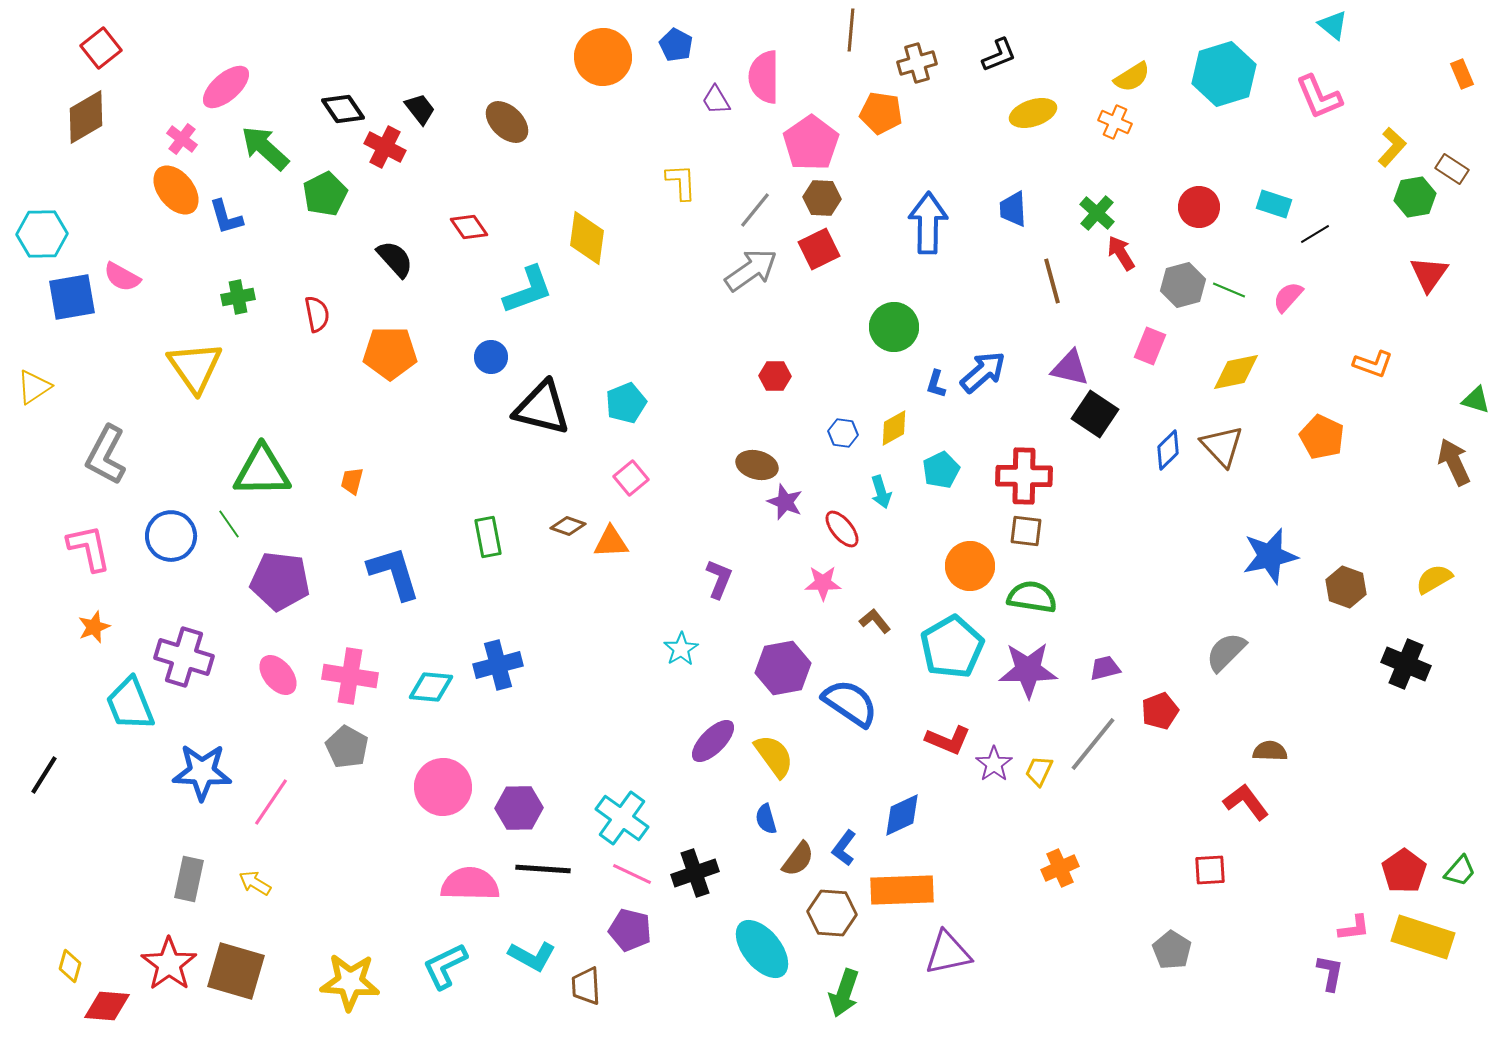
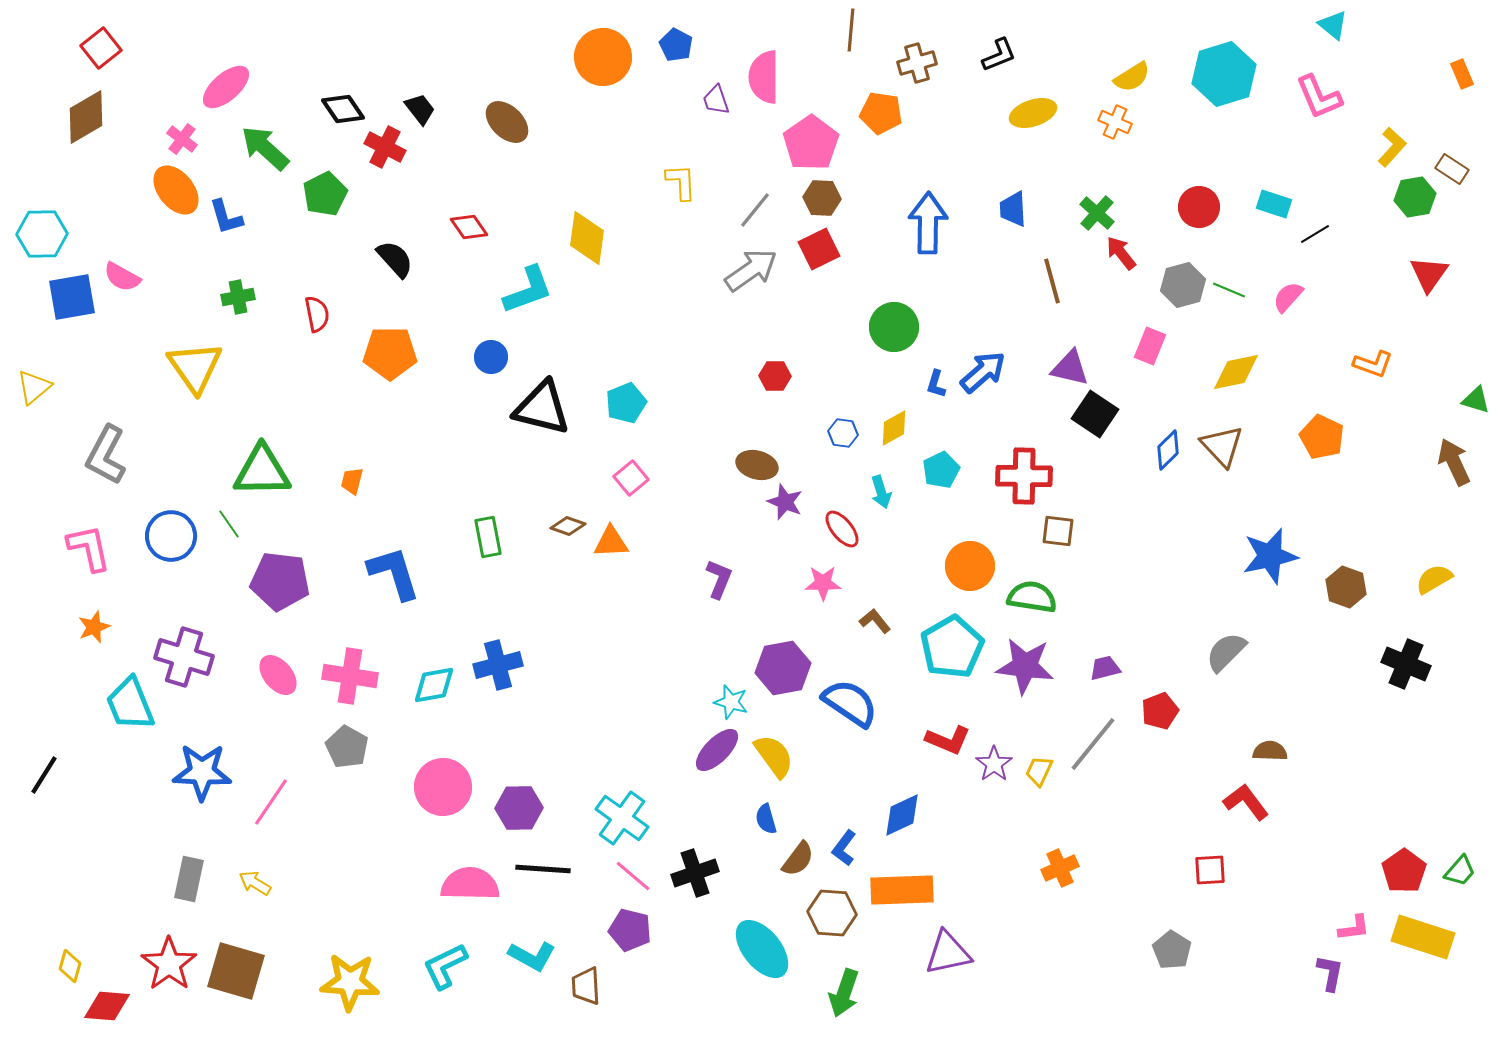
purple trapezoid at (716, 100): rotated 12 degrees clockwise
red arrow at (1121, 253): rotated 6 degrees counterclockwise
yellow triangle at (34, 387): rotated 6 degrees counterclockwise
brown square at (1026, 531): moved 32 px right
cyan star at (681, 649): moved 50 px right, 53 px down; rotated 24 degrees counterclockwise
purple star at (1028, 670): moved 3 px left, 4 px up; rotated 8 degrees clockwise
cyan diamond at (431, 687): moved 3 px right, 2 px up; rotated 15 degrees counterclockwise
purple ellipse at (713, 741): moved 4 px right, 9 px down
pink line at (632, 874): moved 1 px right, 2 px down; rotated 15 degrees clockwise
